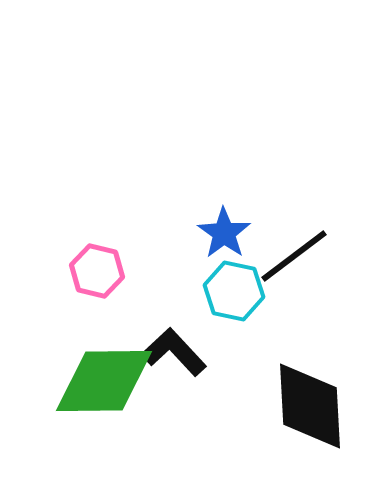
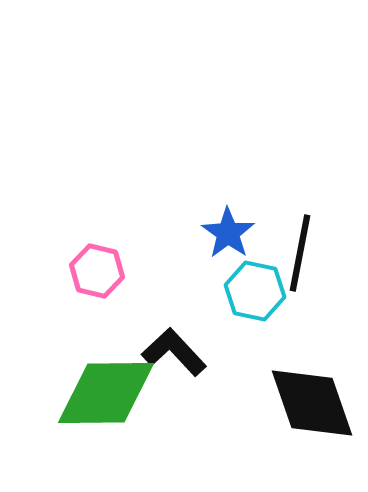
blue star: moved 4 px right
black line: moved 6 px right, 3 px up; rotated 42 degrees counterclockwise
cyan hexagon: moved 21 px right
green diamond: moved 2 px right, 12 px down
black diamond: moved 2 px right, 3 px up; rotated 16 degrees counterclockwise
